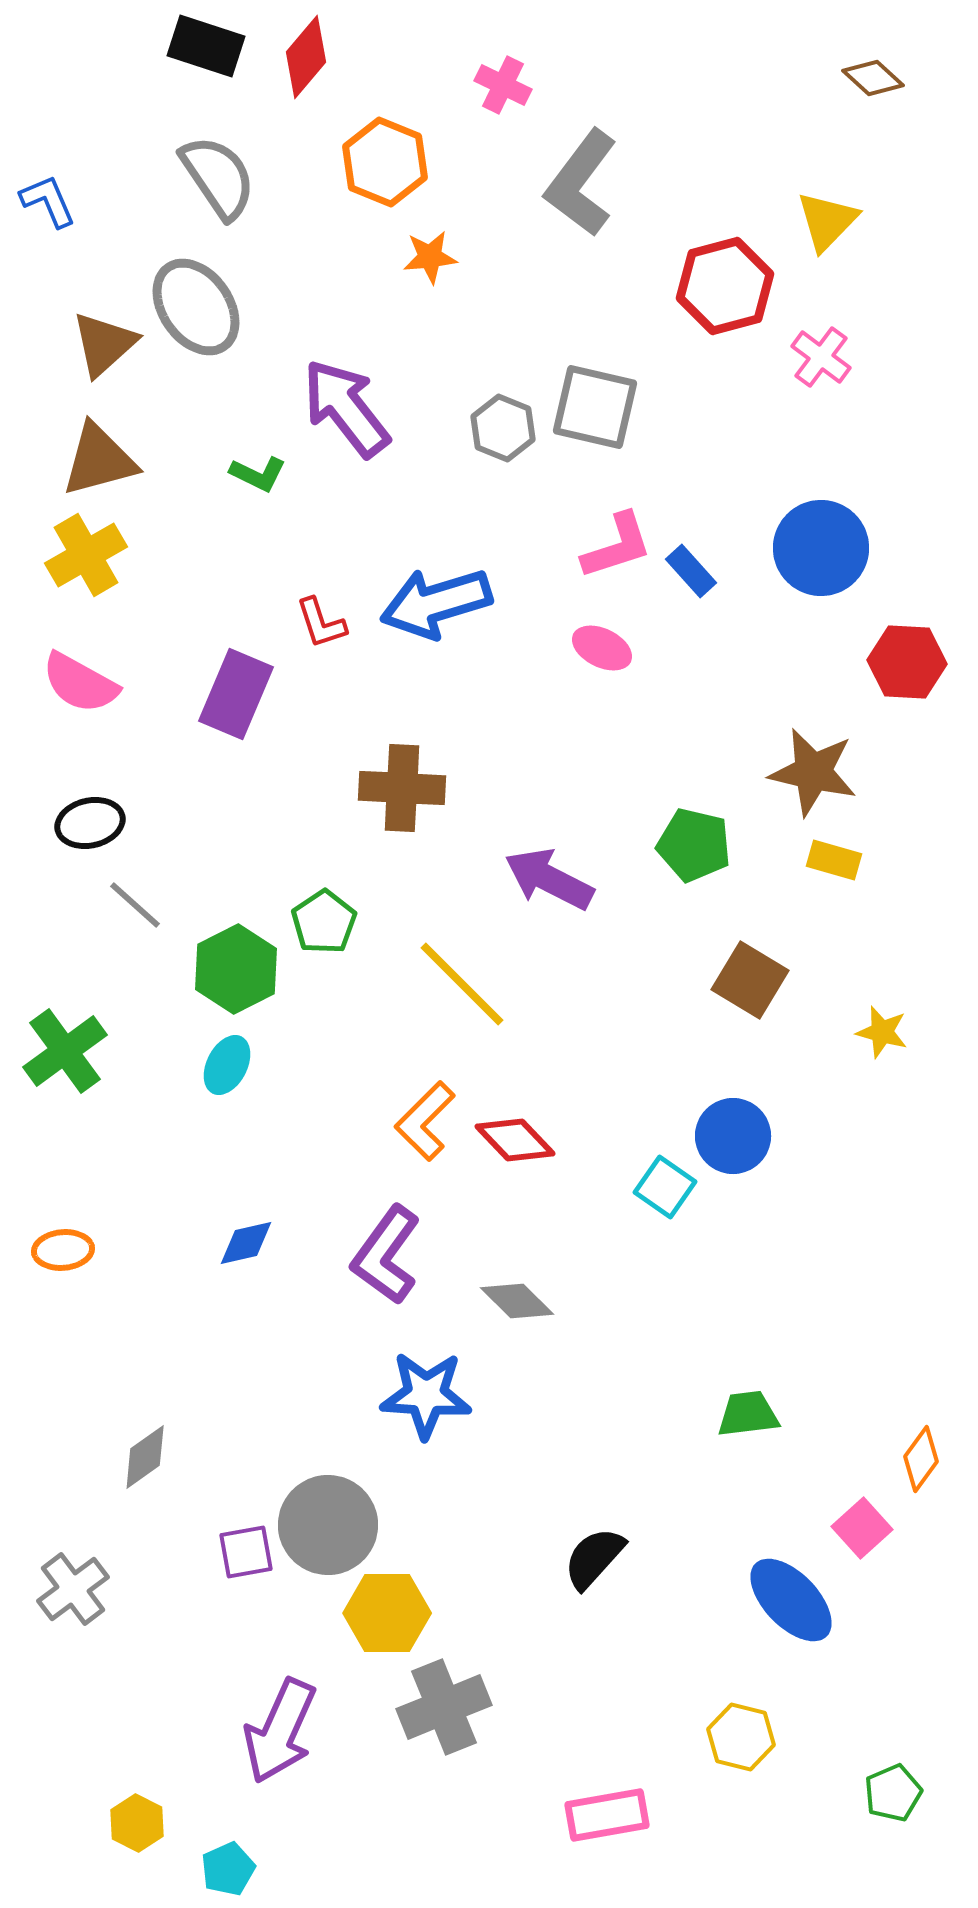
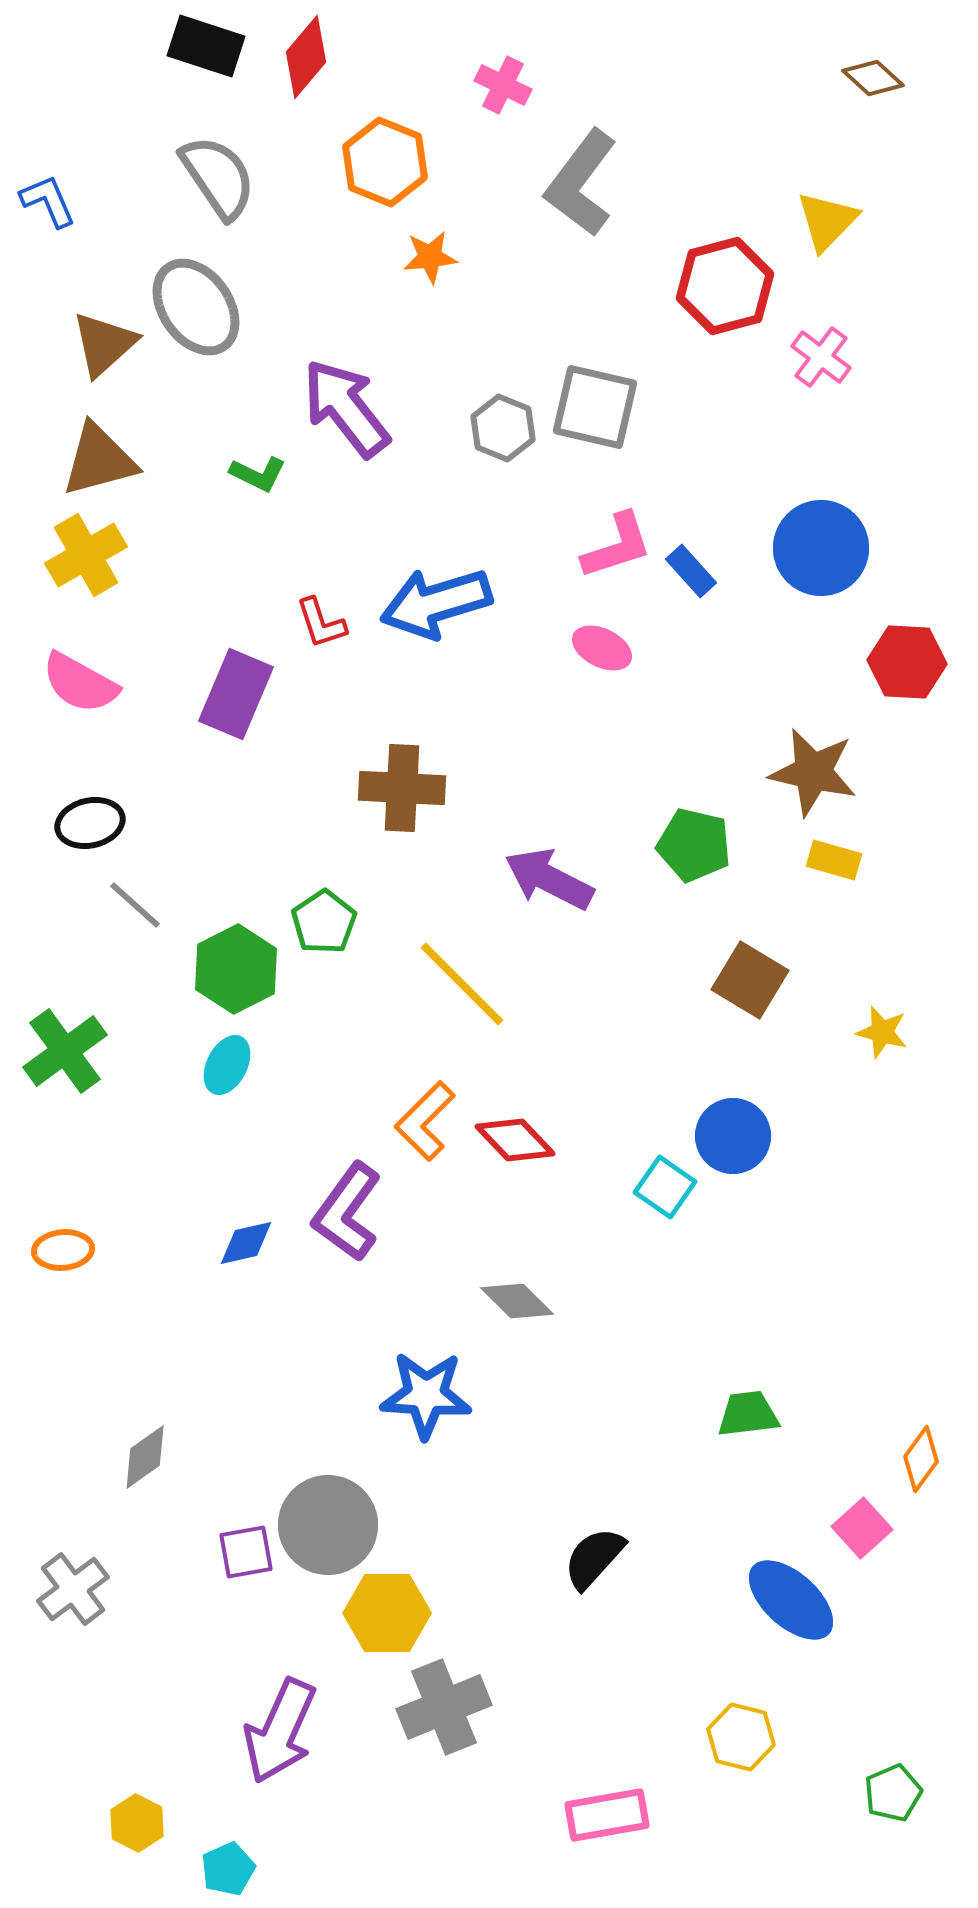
purple L-shape at (386, 1255): moved 39 px left, 43 px up
blue ellipse at (791, 1600): rotated 4 degrees counterclockwise
